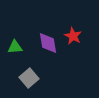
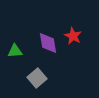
green triangle: moved 4 px down
gray square: moved 8 px right
